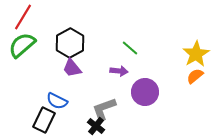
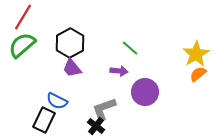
orange semicircle: moved 3 px right, 2 px up
